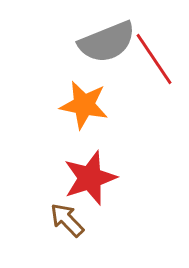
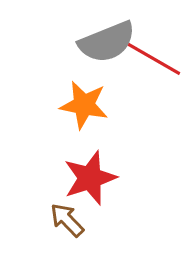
red line: rotated 26 degrees counterclockwise
